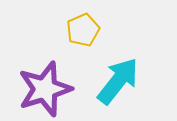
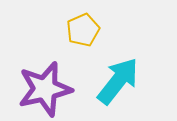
purple star: rotated 4 degrees clockwise
